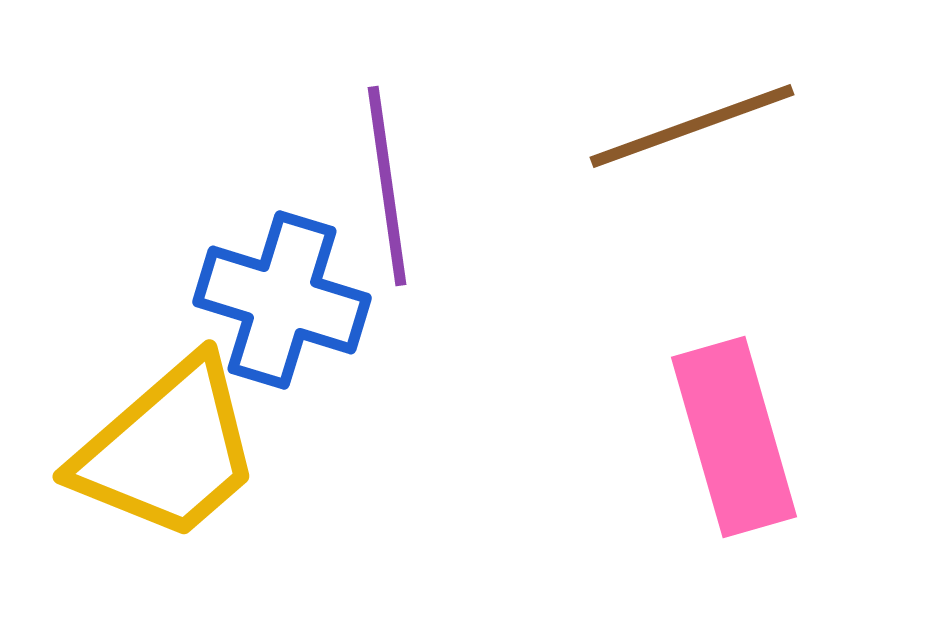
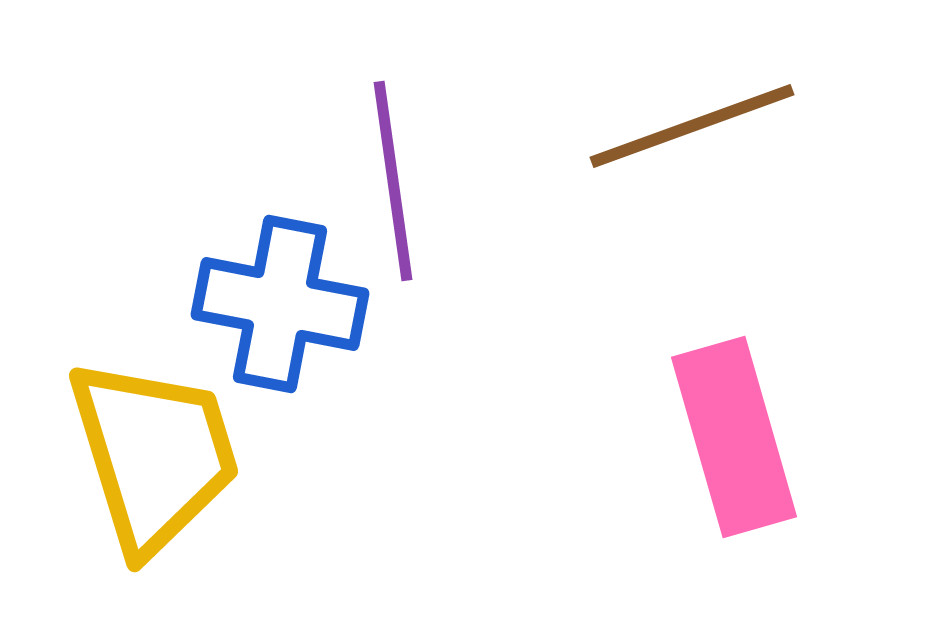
purple line: moved 6 px right, 5 px up
blue cross: moved 2 px left, 4 px down; rotated 6 degrees counterclockwise
yellow trapezoid: moved 14 px left, 5 px down; rotated 66 degrees counterclockwise
